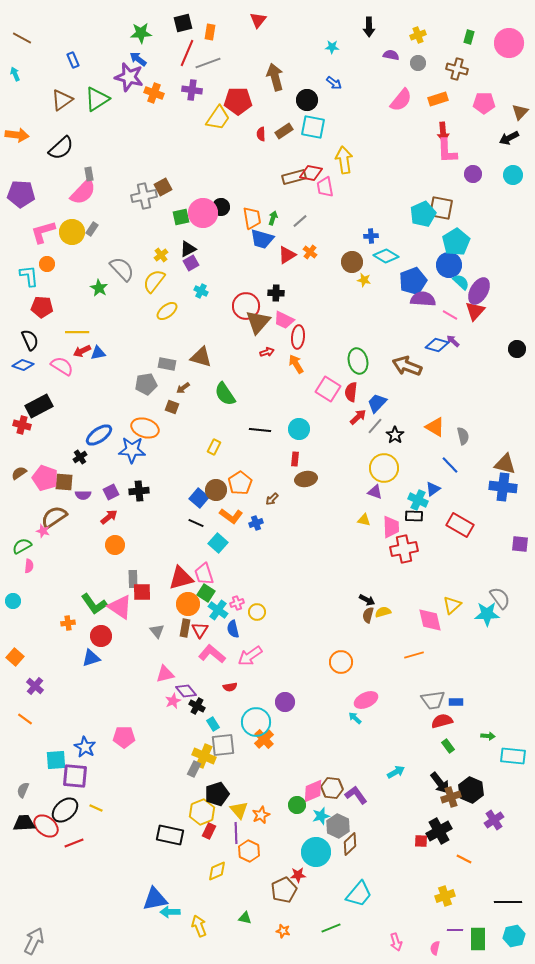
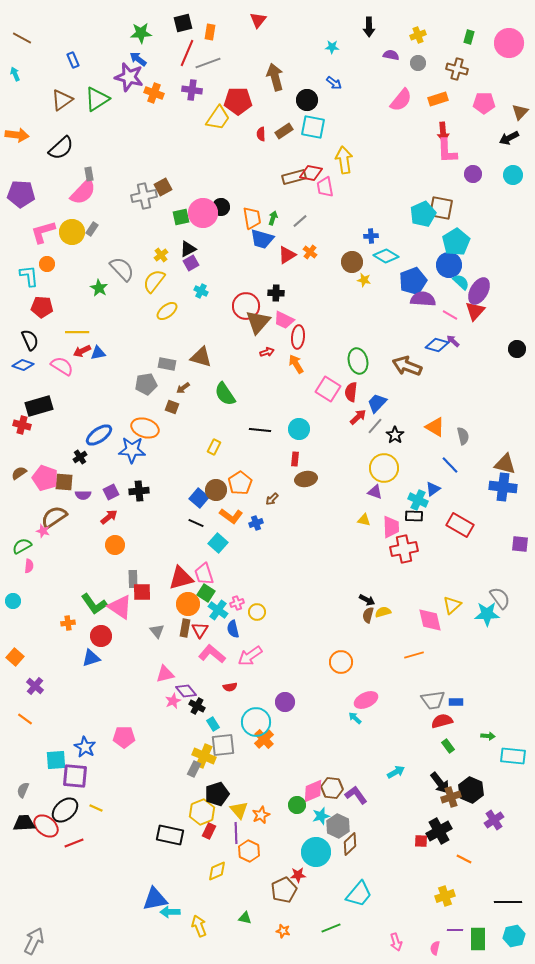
black rectangle at (39, 406): rotated 12 degrees clockwise
